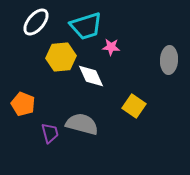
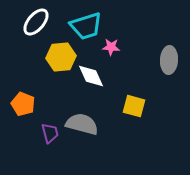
yellow square: rotated 20 degrees counterclockwise
